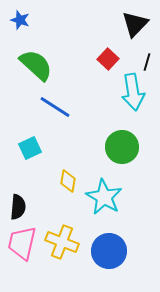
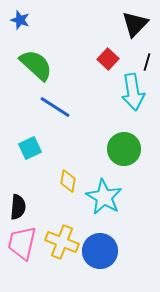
green circle: moved 2 px right, 2 px down
blue circle: moved 9 px left
